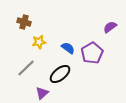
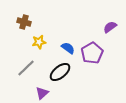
black ellipse: moved 2 px up
